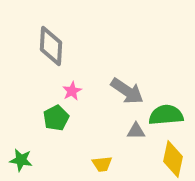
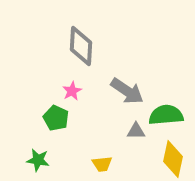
gray diamond: moved 30 px right
green pentagon: rotated 20 degrees counterclockwise
green star: moved 17 px right
